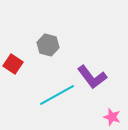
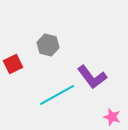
red square: rotated 30 degrees clockwise
